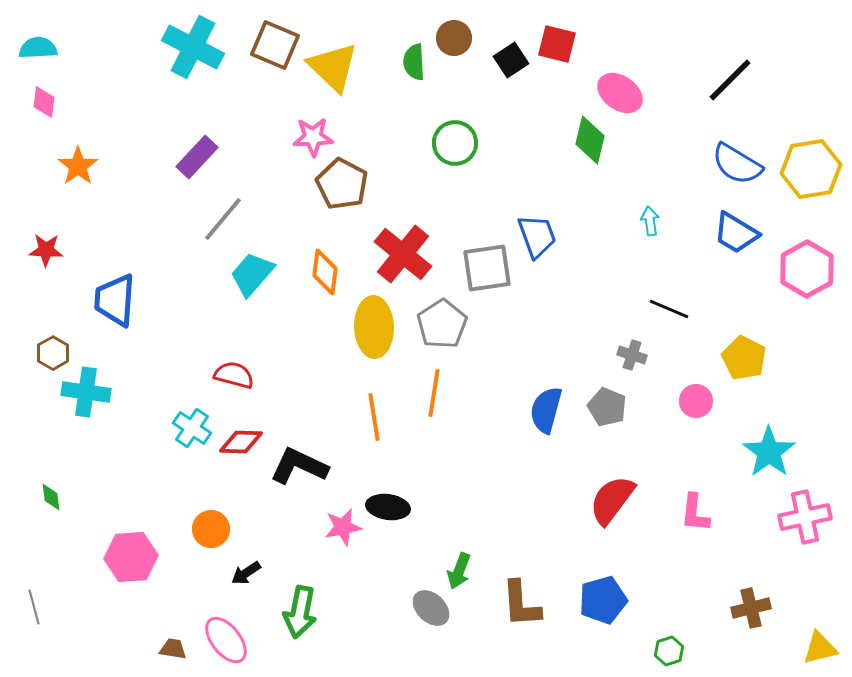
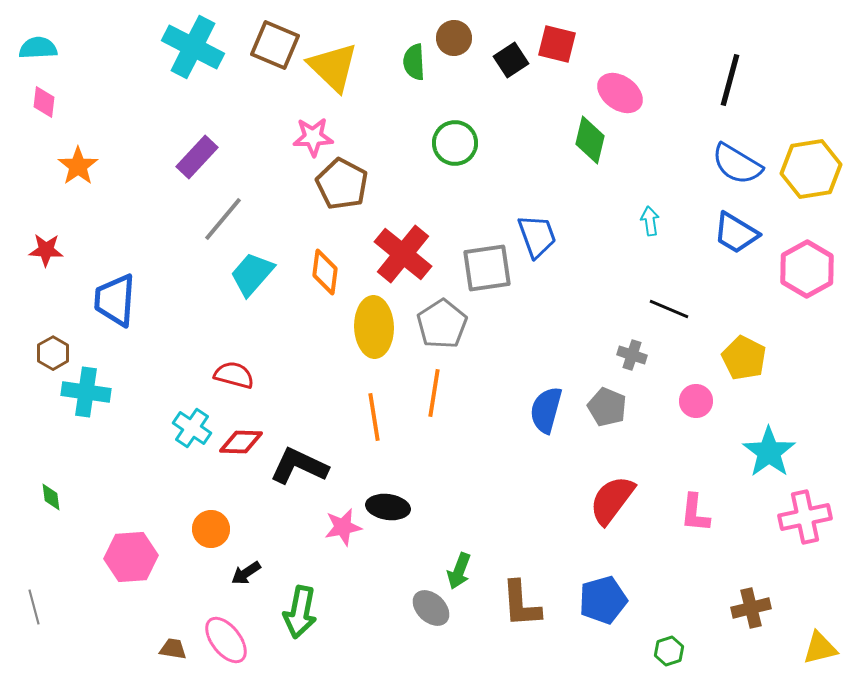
black line at (730, 80): rotated 30 degrees counterclockwise
